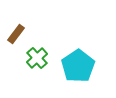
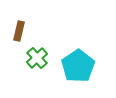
brown rectangle: moved 3 px right, 3 px up; rotated 24 degrees counterclockwise
